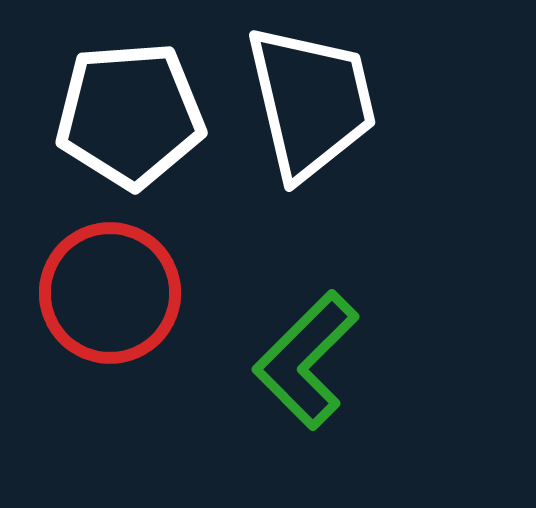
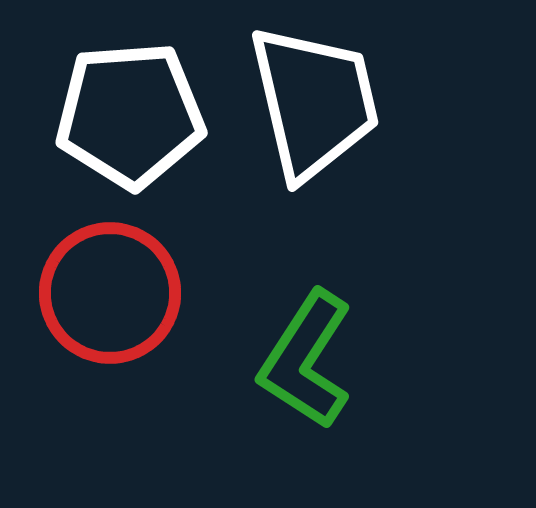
white trapezoid: moved 3 px right
green L-shape: rotated 12 degrees counterclockwise
